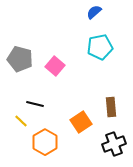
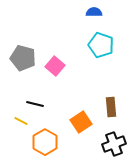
blue semicircle: rotated 42 degrees clockwise
cyan pentagon: moved 1 px right, 2 px up; rotated 30 degrees clockwise
gray pentagon: moved 3 px right, 1 px up
yellow line: rotated 16 degrees counterclockwise
